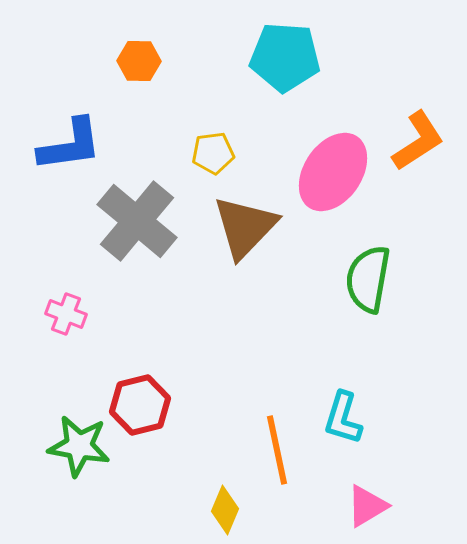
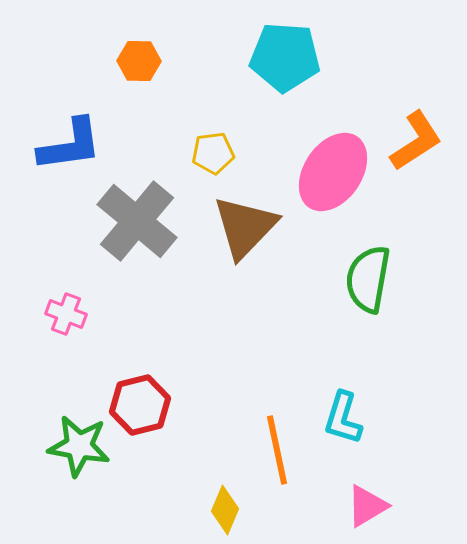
orange L-shape: moved 2 px left
